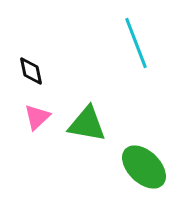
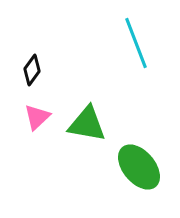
black diamond: moved 1 px right, 1 px up; rotated 48 degrees clockwise
green ellipse: moved 5 px left; rotated 6 degrees clockwise
